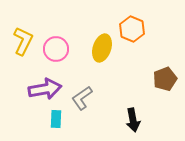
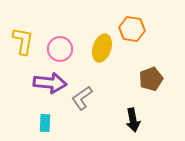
orange hexagon: rotated 15 degrees counterclockwise
yellow L-shape: rotated 16 degrees counterclockwise
pink circle: moved 4 px right
brown pentagon: moved 14 px left
purple arrow: moved 5 px right, 6 px up; rotated 16 degrees clockwise
cyan rectangle: moved 11 px left, 4 px down
